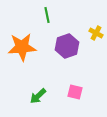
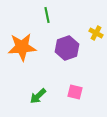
purple hexagon: moved 2 px down
